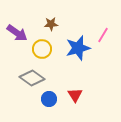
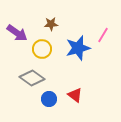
red triangle: rotated 21 degrees counterclockwise
